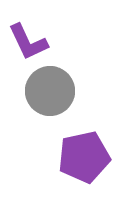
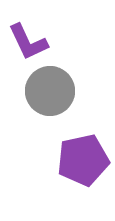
purple pentagon: moved 1 px left, 3 px down
